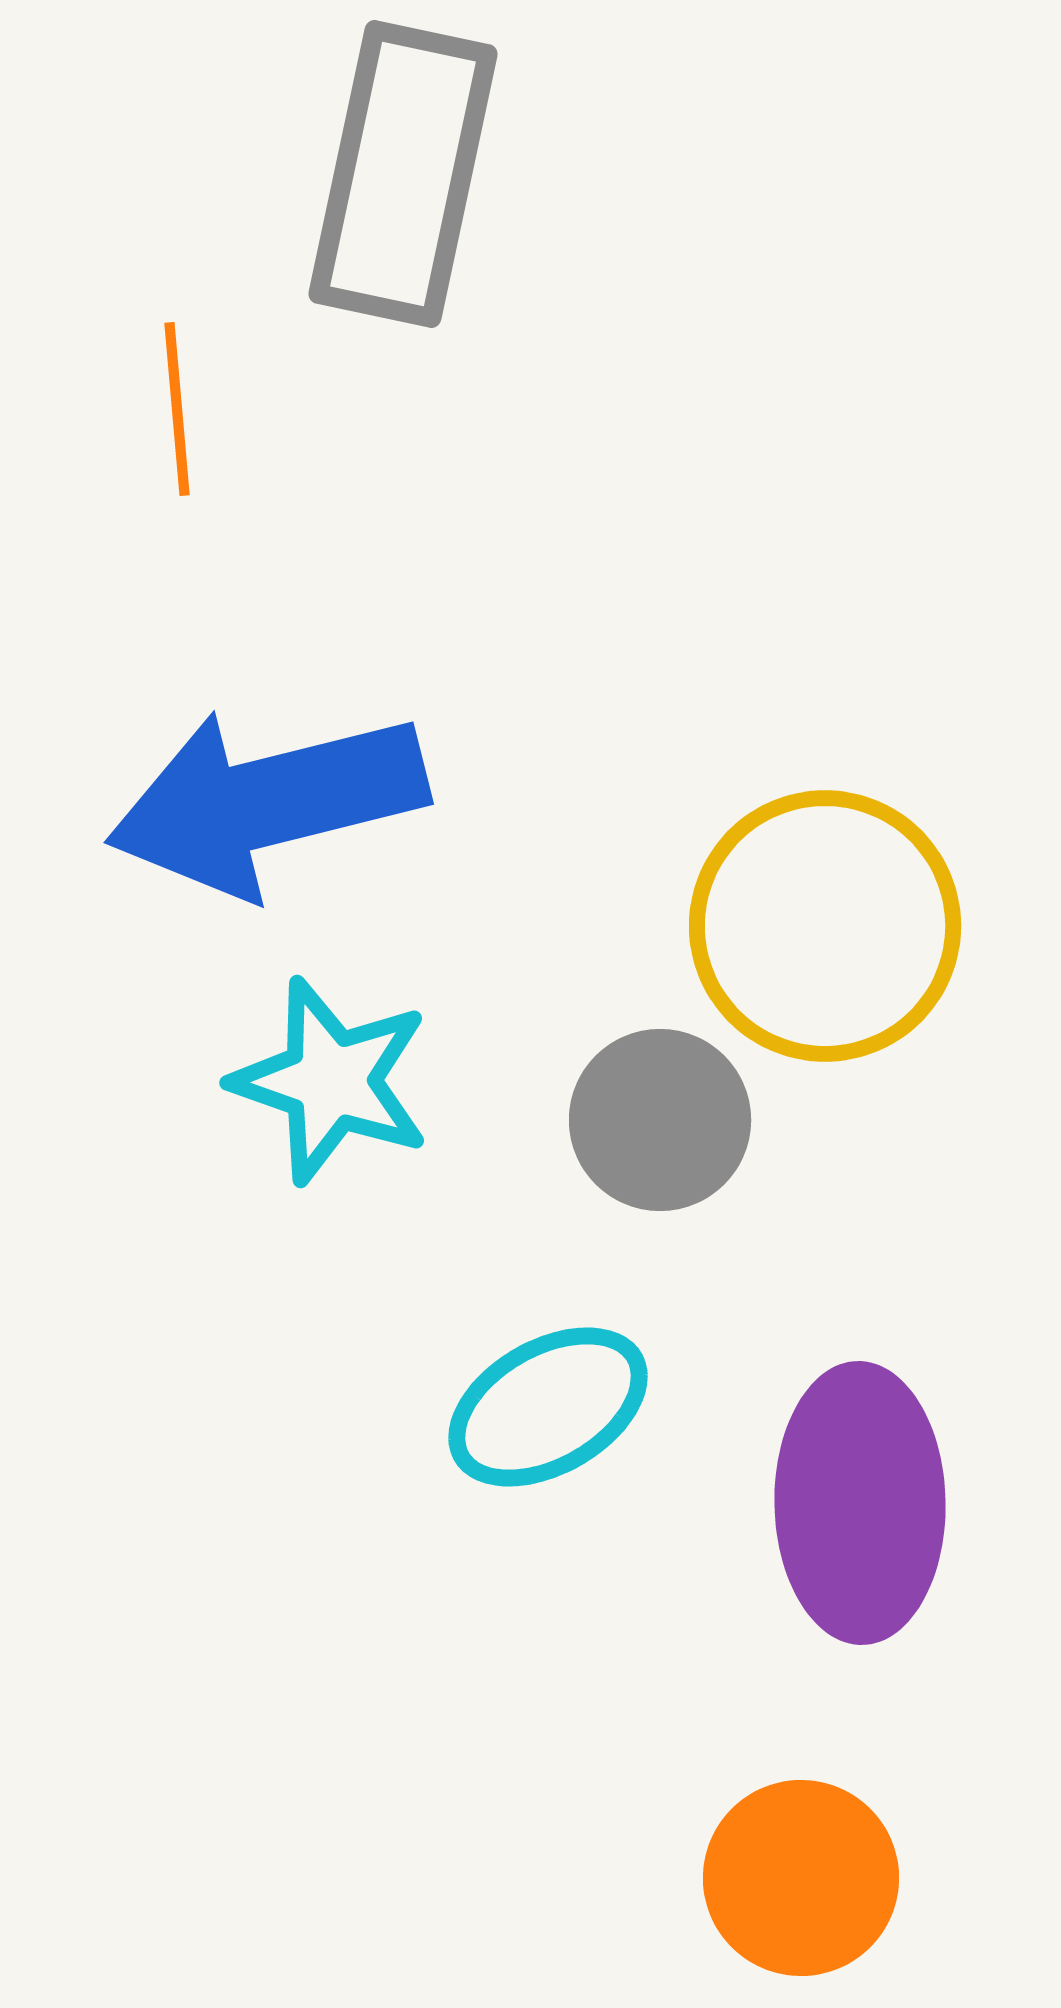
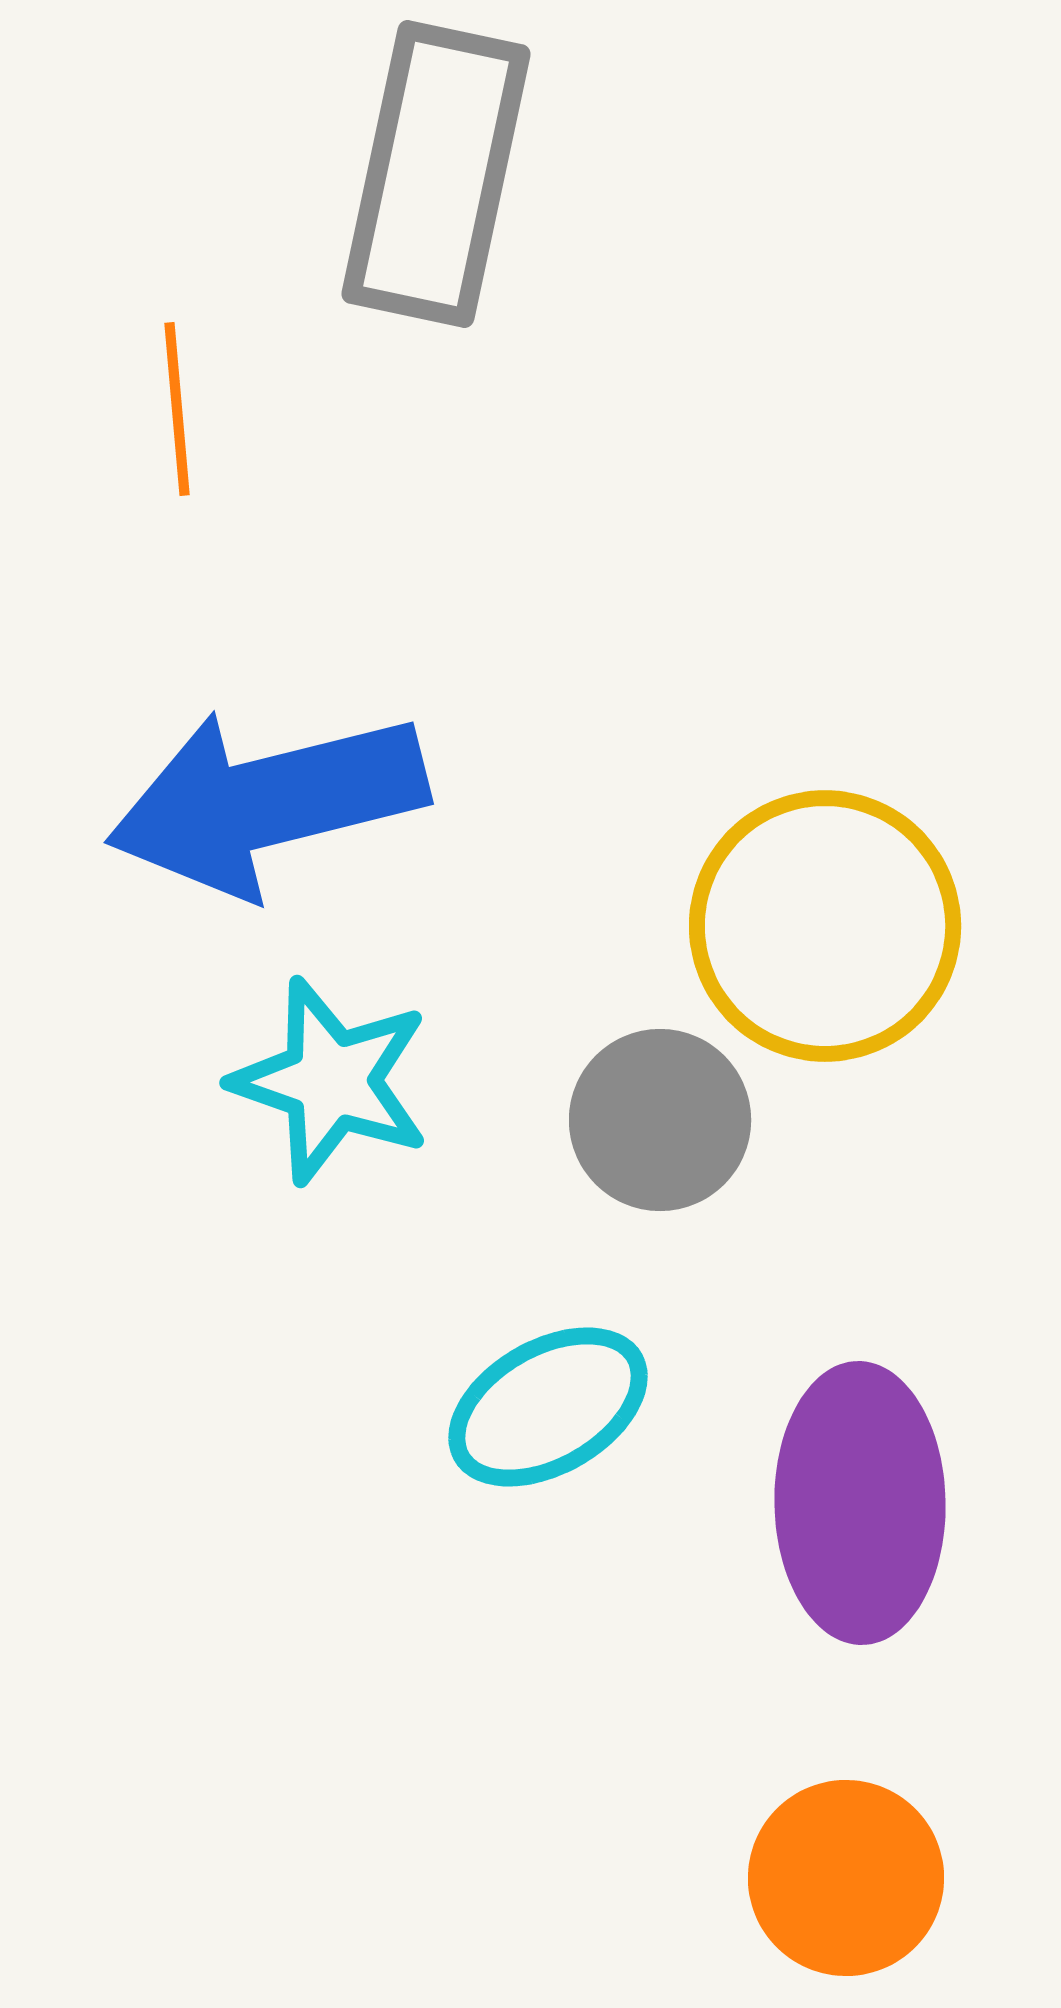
gray rectangle: moved 33 px right
orange circle: moved 45 px right
